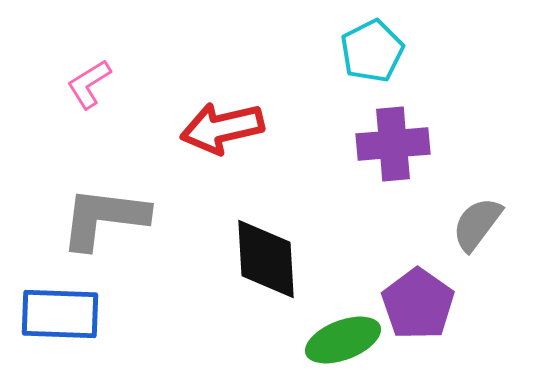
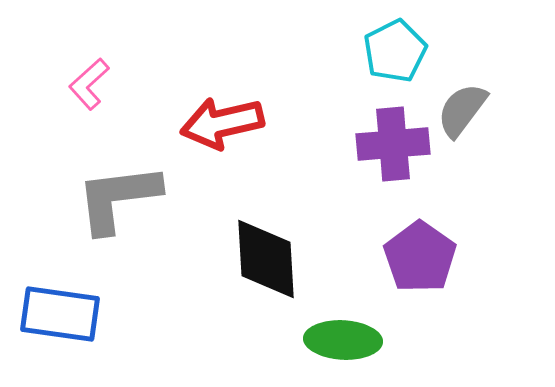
cyan pentagon: moved 23 px right
pink L-shape: rotated 10 degrees counterclockwise
red arrow: moved 5 px up
gray L-shape: moved 14 px right, 20 px up; rotated 14 degrees counterclockwise
gray semicircle: moved 15 px left, 114 px up
purple pentagon: moved 2 px right, 47 px up
blue rectangle: rotated 6 degrees clockwise
green ellipse: rotated 24 degrees clockwise
